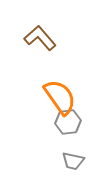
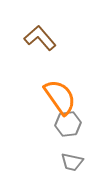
gray hexagon: moved 2 px down
gray trapezoid: moved 1 px left, 1 px down
